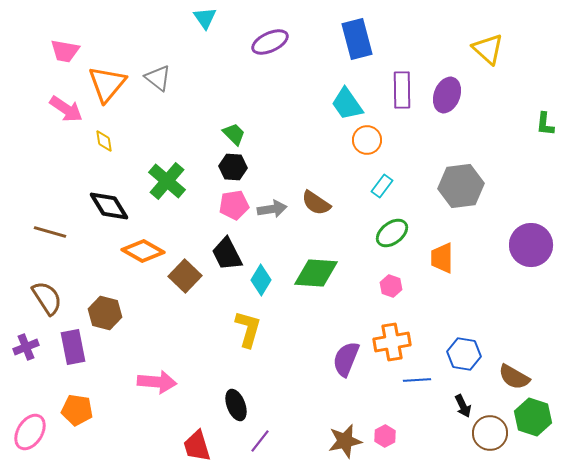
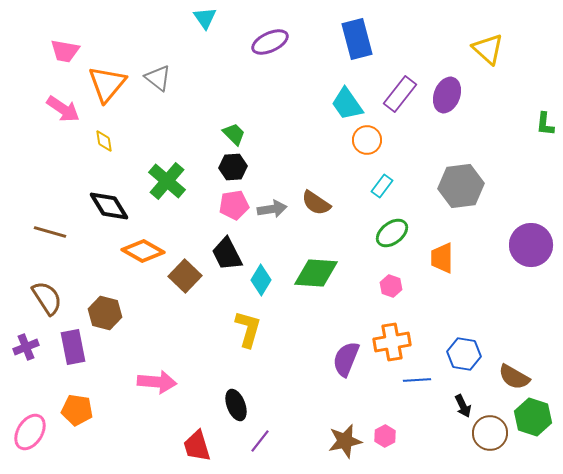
purple rectangle at (402, 90): moved 2 px left, 4 px down; rotated 39 degrees clockwise
pink arrow at (66, 109): moved 3 px left
black hexagon at (233, 167): rotated 8 degrees counterclockwise
